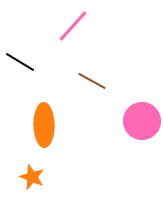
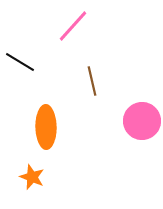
brown line: rotated 48 degrees clockwise
orange ellipse: moved 2 px right, 2 px down
